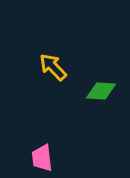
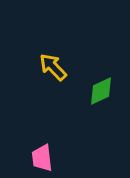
green diamond: rotated 28 degrees counterclockwise
